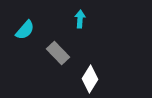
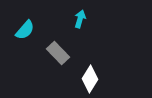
cyan arrow: rotated 12 degrees clockwise
